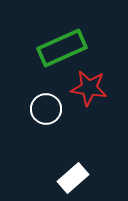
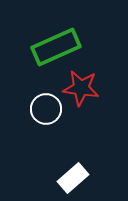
green rectangle: moved 6 px left, 1 px up
red star: moved 8 px left
